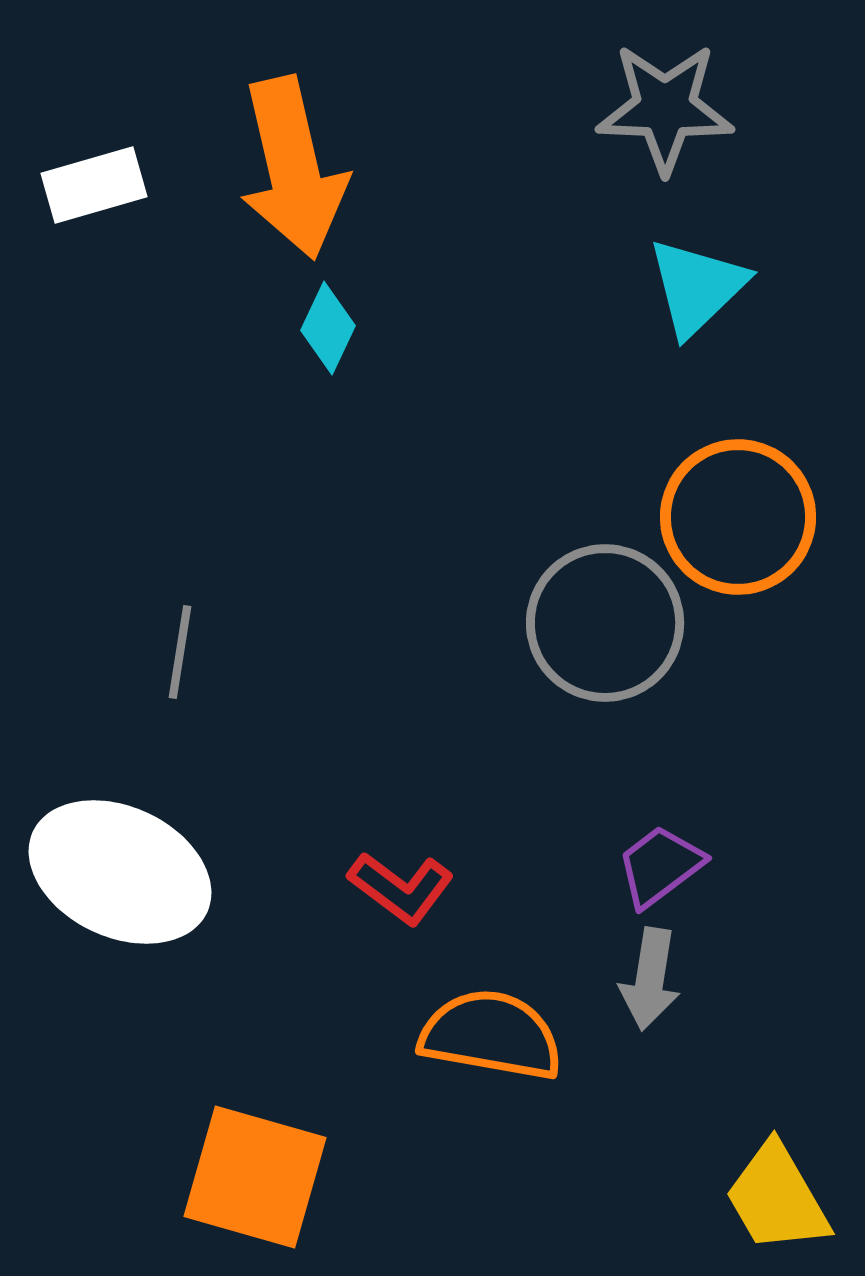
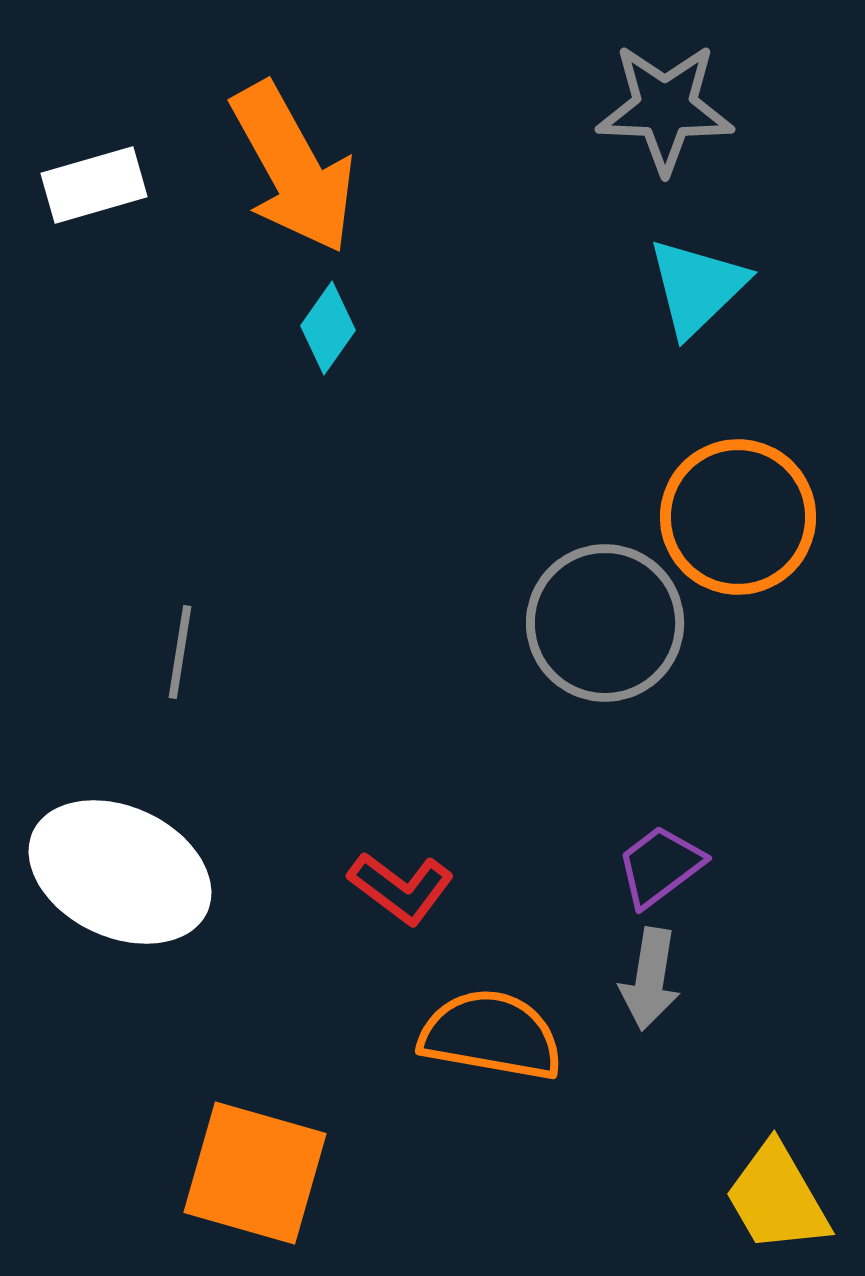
orange arrow: rotated 16 degrees counterclockwise
cyan diamond: rotated 10 degrees clockwise
orange square: moved 4 px up
